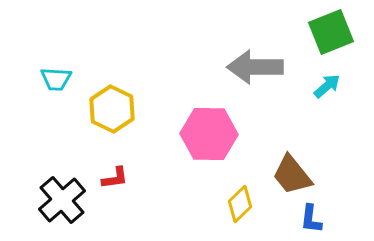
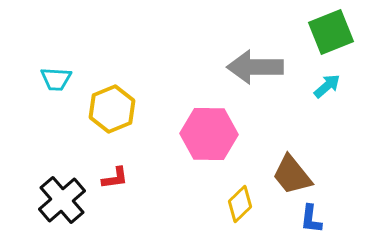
yellow hexagon: rotated 12 degrees clockwise
